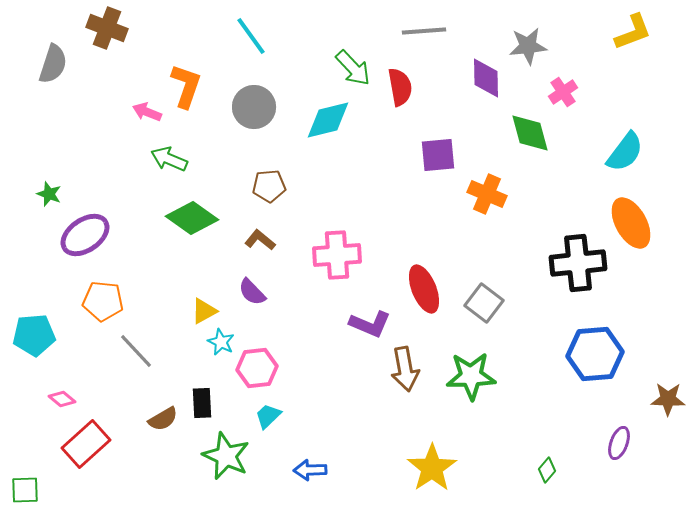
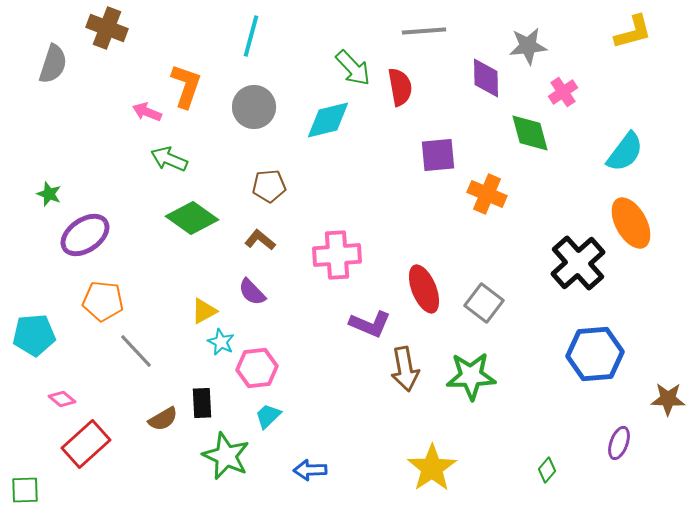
yellow L-shape at (633, 32): rotated 6 degrees clockwise
cyan line at (251, 36): rotated 51 degrees clockwise
black cross at (578, 263): rotated 36 degrees counterclockwise
